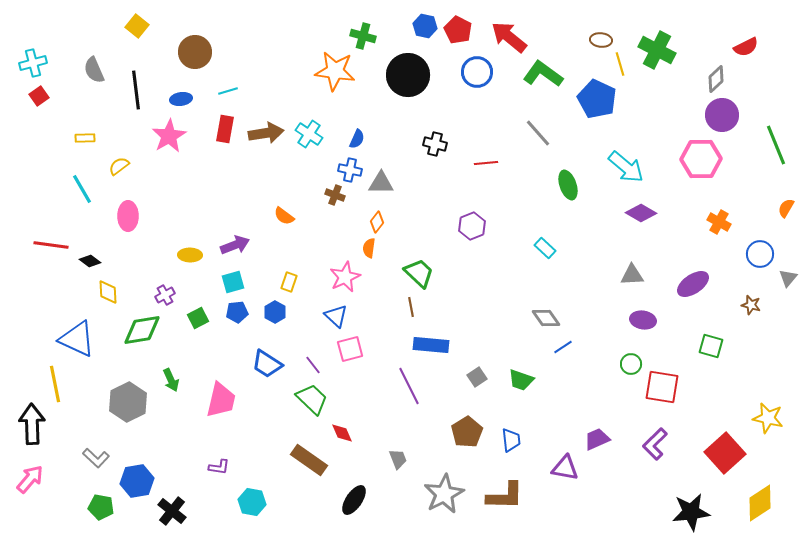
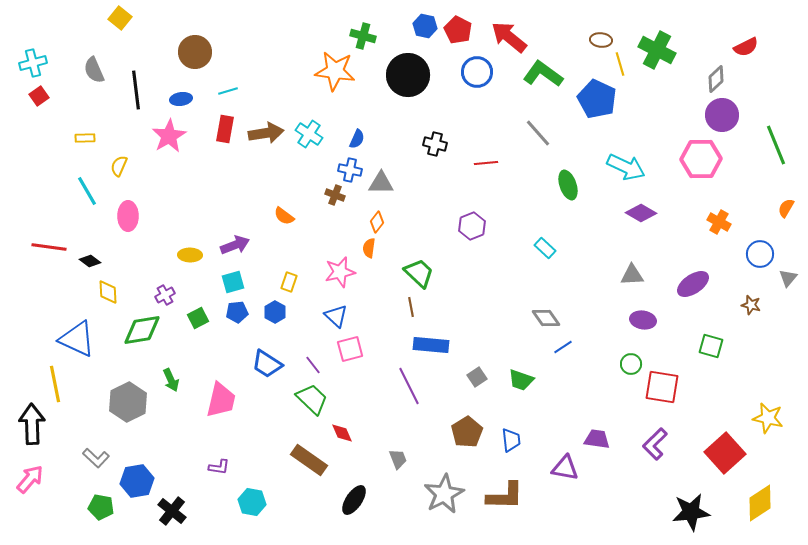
yellow square at (137, 26): moved 17 px left, 8 px up
yellow semicircle at (119, 166): rotated 30 degrees counterclockwise
cyan arrow at (626, 167): rotated 15 degrees counterclockwise
cyan line at (82, 189): moved 5 px right, 2 px down
red line at (51, 245): moved 2 px left, 2 px down
pink star at (345, 277): moved 5 px left, 5 px up; rotated 12 degrees clockwise
purple trapezoid at (597, 439): rotated 32 degrees clockwise
